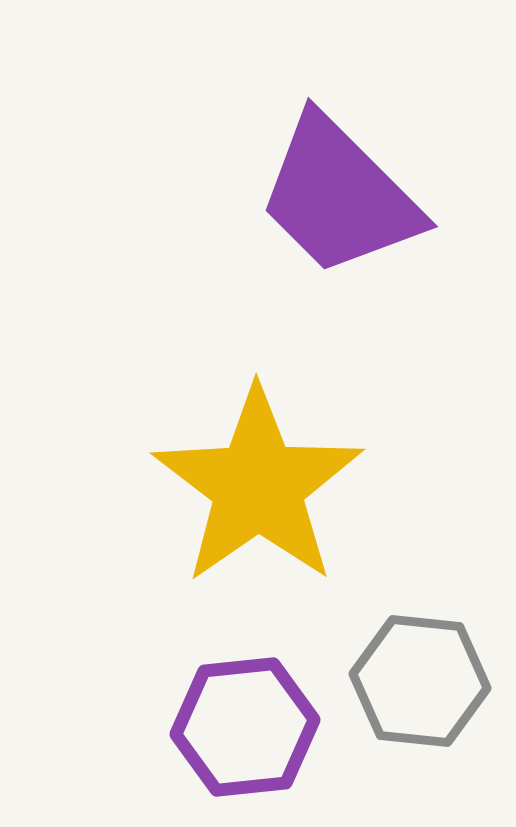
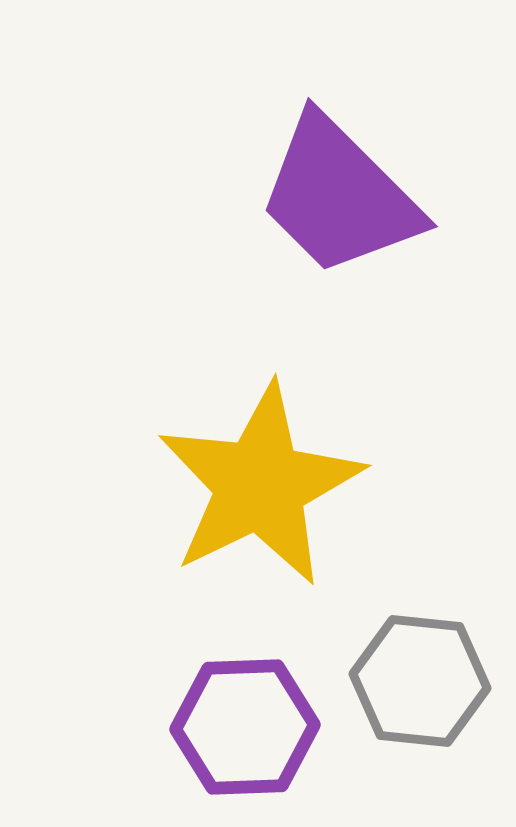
yellow star: moved 2 px right, 1 px up; rotated 9 degrees clockwise
purple hexagon: rotated 4 degrees clockwise
